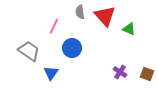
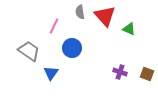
purple cross: rotated 16 degrees counterclockwise
